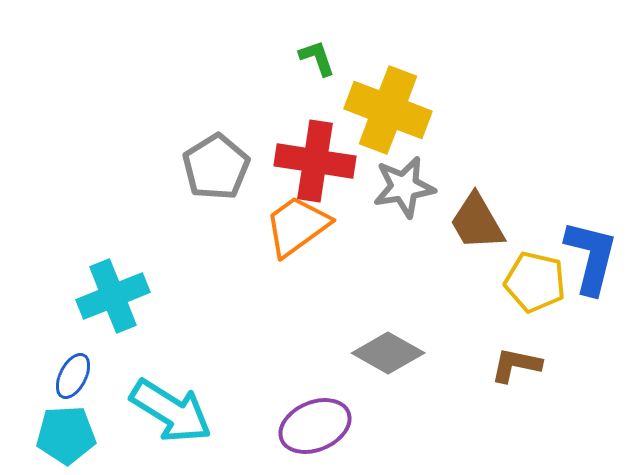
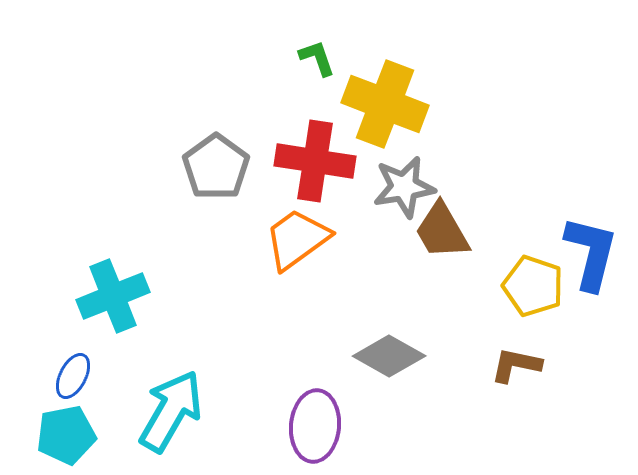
yellow cross: moved 3 px left, 6 px up
gray pentagon: rotated 4 degrees counterclockwise
brown trapezoid: moved 35 px left, 9 px down
orange trapezoid: moved 13 px down
blue L-shape: moved 4 px up
yellow pentagon: moved 2 px left, 4 px down; rotated 6 degrees clockwise
gray diamond: moved 1 px right, 3 px down
cyan arrow: rotated 92 degrees counterclockwise
purple ellipse: rotated 62 degrees counterclockwise
cyan pentagon: rotated 8 degrees counterclockwise
